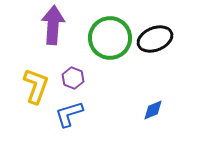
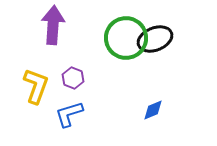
green circle: moved 16 px right
